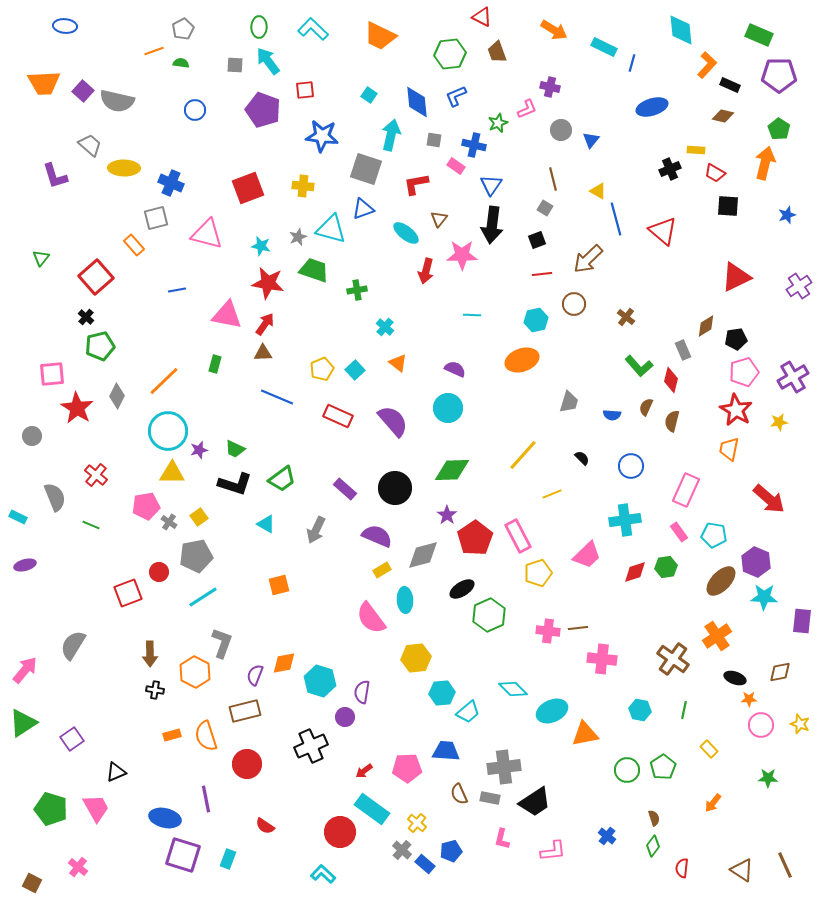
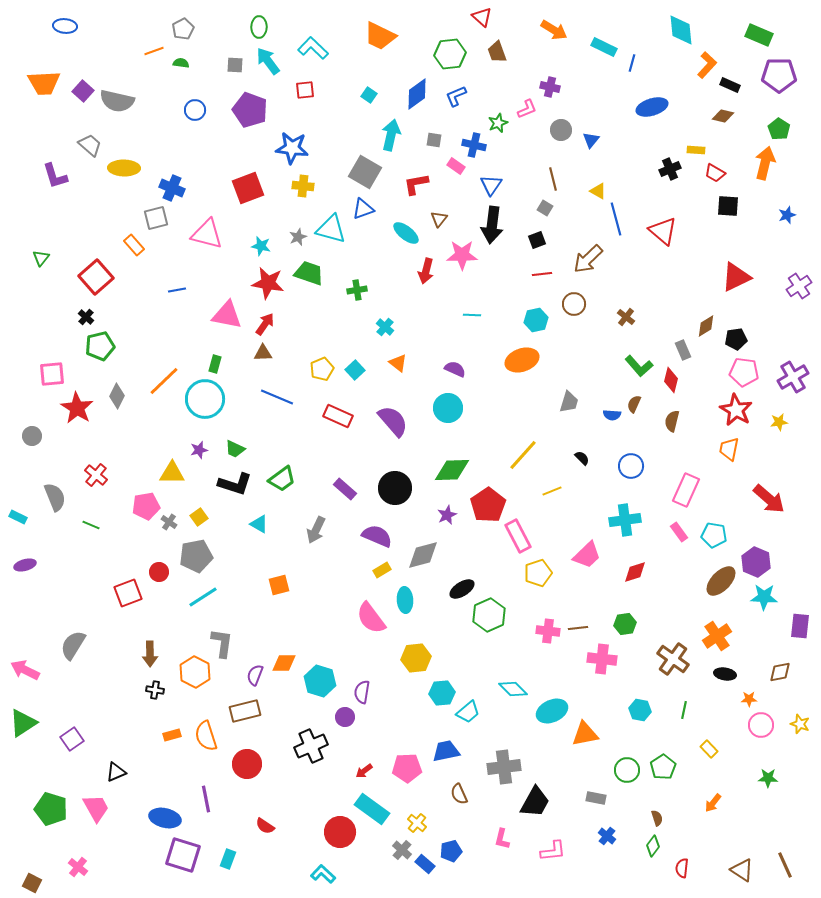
red triangle at (482, 17): rotated 15 degrees clockwise
cyan L-shape at (313, 29): moved 19 px down
blue diamond at (417, 102): moved 8 px up; rotated 60 degrees clockwise
purple pentagon at (263, 110): moved 13 px left
blue star at (322, 136): moved 30 px left, 12 px down
gray square at (366, 169): moved 1 px left, 3 px down; rotated 12 degrees clockwise
blue cross at (171, 183): moved 1 px right, 5 px down
green trapezoid at (314, 270): moved 5 px left, 3 px down
pink pentagon at (744, 372): rotated 24 degrees clockwise
brown semicircle at (646, 407): moved 12 px left, 3 px up
cyan circle at (168, 431): moved 37 px right, 32 px up
yellow line at (552, 494): moved 3 px up
purple star at (447, 515): rotated 12 degrees clockwise
cyan triangle at (266, 524): moved 7 px left
red pentagon at (475, 538): moved 13 px right, 33 px up
green hexagon at (666, 567): moved 41 px left, 57 px down
purple rectangle at (802, 621): moved 2 px left, 5 px down
gray L-shape at (222, 643): rotated 12 degrees counterclockwise
orange diamond at (284, 663): rotated 10 degrees clockwise
pink arrow at (25, 670): rotated 104 degrees counterclockwise
black ellipse at (735, 678): moved 10 px left, 4 px up; rotated 10 degrees counterclockwise
blue trapezoid at (446, 751): rotated 16 degrees counterclockwise
gray rectangle at (490, 798): moved 106 px right
black trapezoid at (535, 802): rotated 28 degrees counterclockwise
brown semicircle at (654, 818): moved 3 px right
